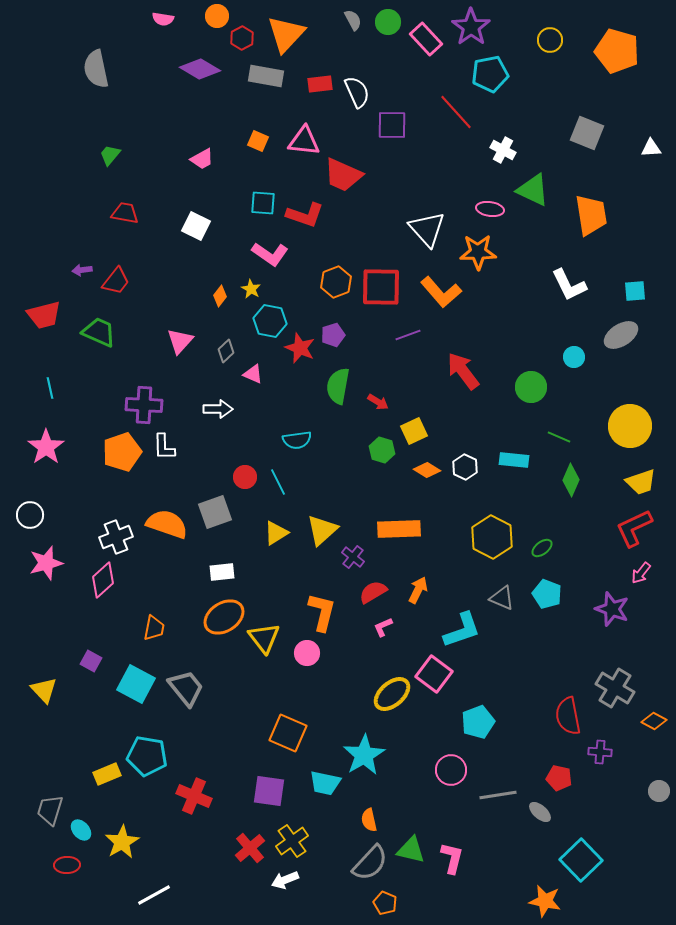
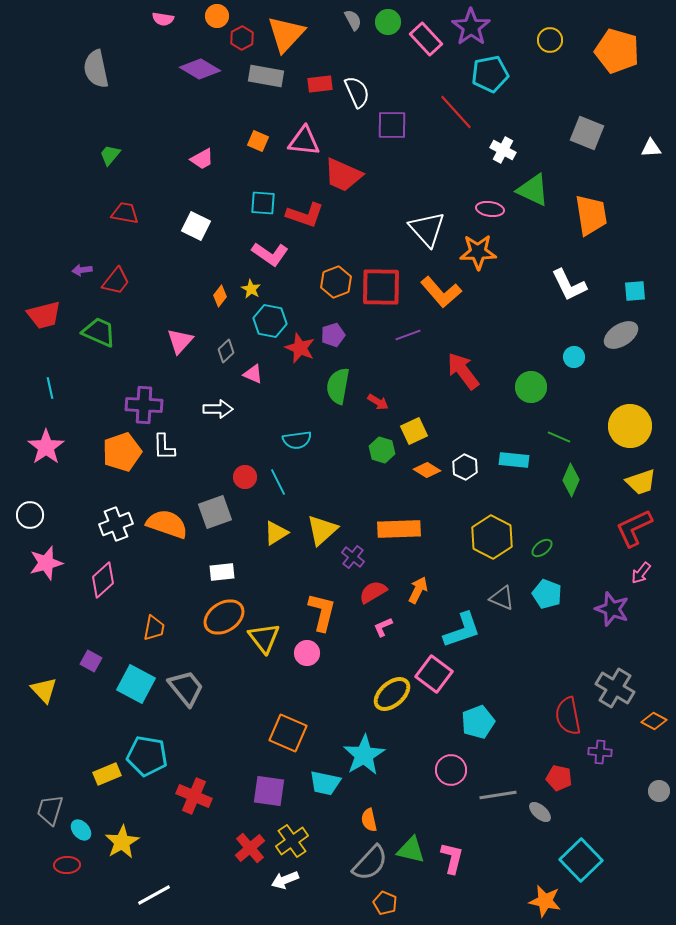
white cross at (116, 537): moved 13 px up
